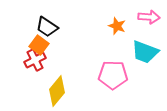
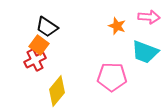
pink pentagon: moved 1 px left, 2 px down
